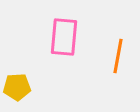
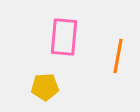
yellow pentagon: moved 28 px right
